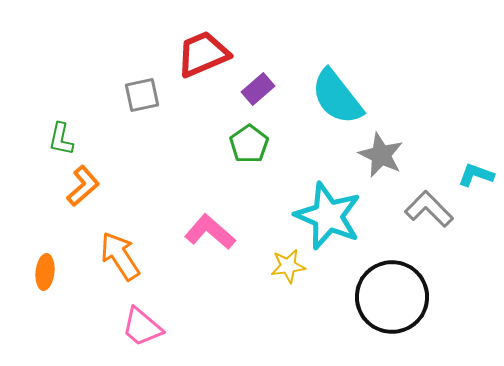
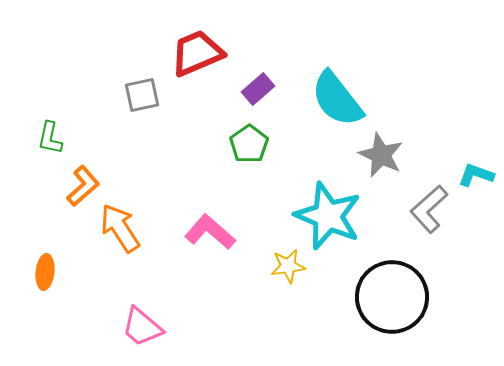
red trapezoid: moved 6 px left, 1 px up
cyan semicircle: moved 2 px down
green L-shape: moved 11 px left, 1 px up
gray L-shape: rotated 87 degrees counterclockwise
orange arrow: moved 28 px up
